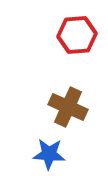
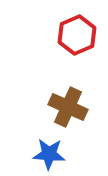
red hexagon: rotated 18 degrees counterclockwise
